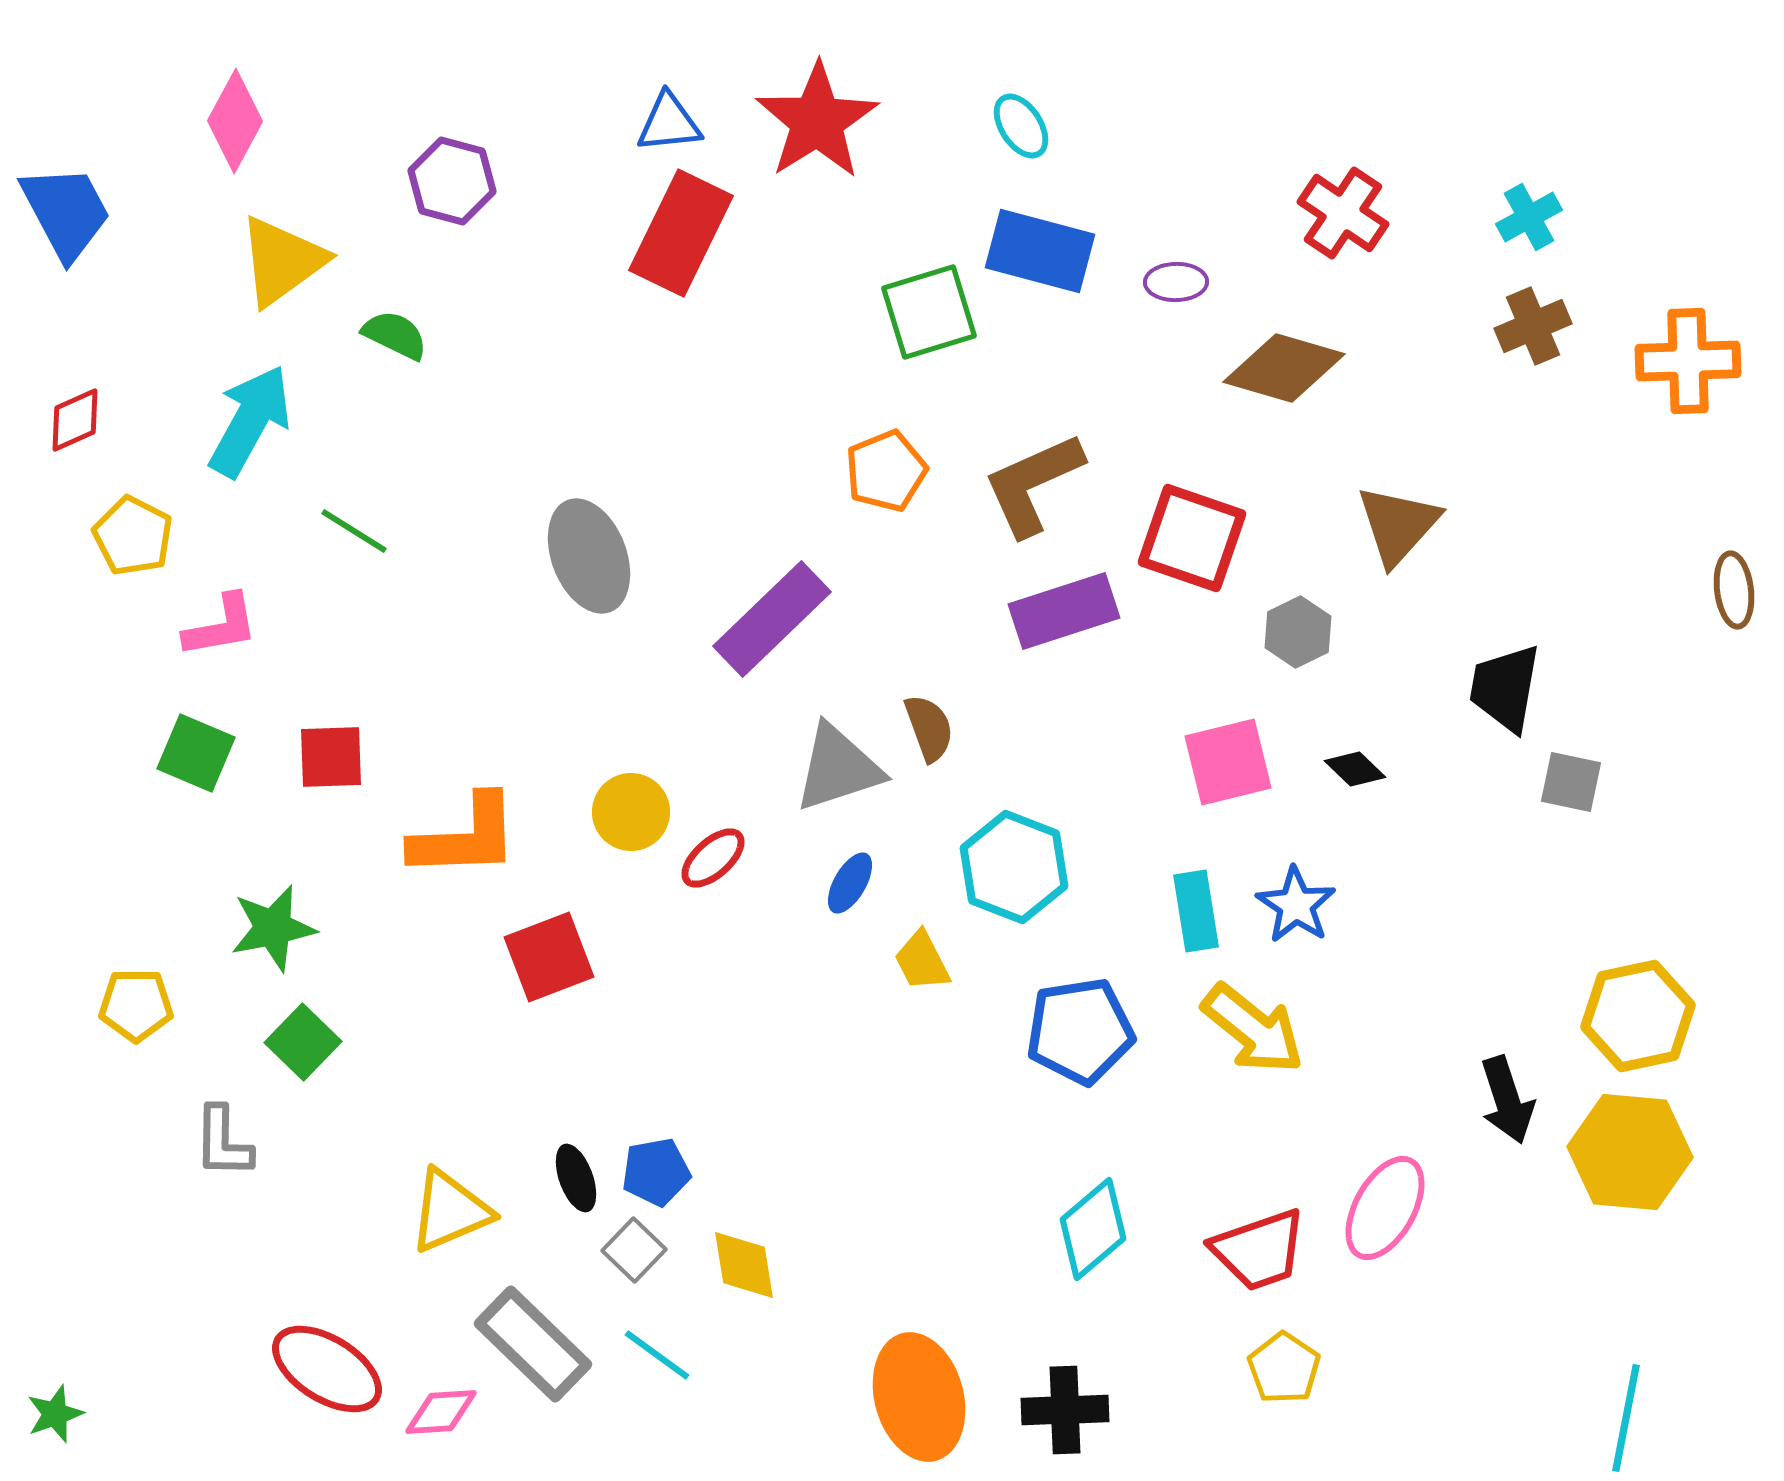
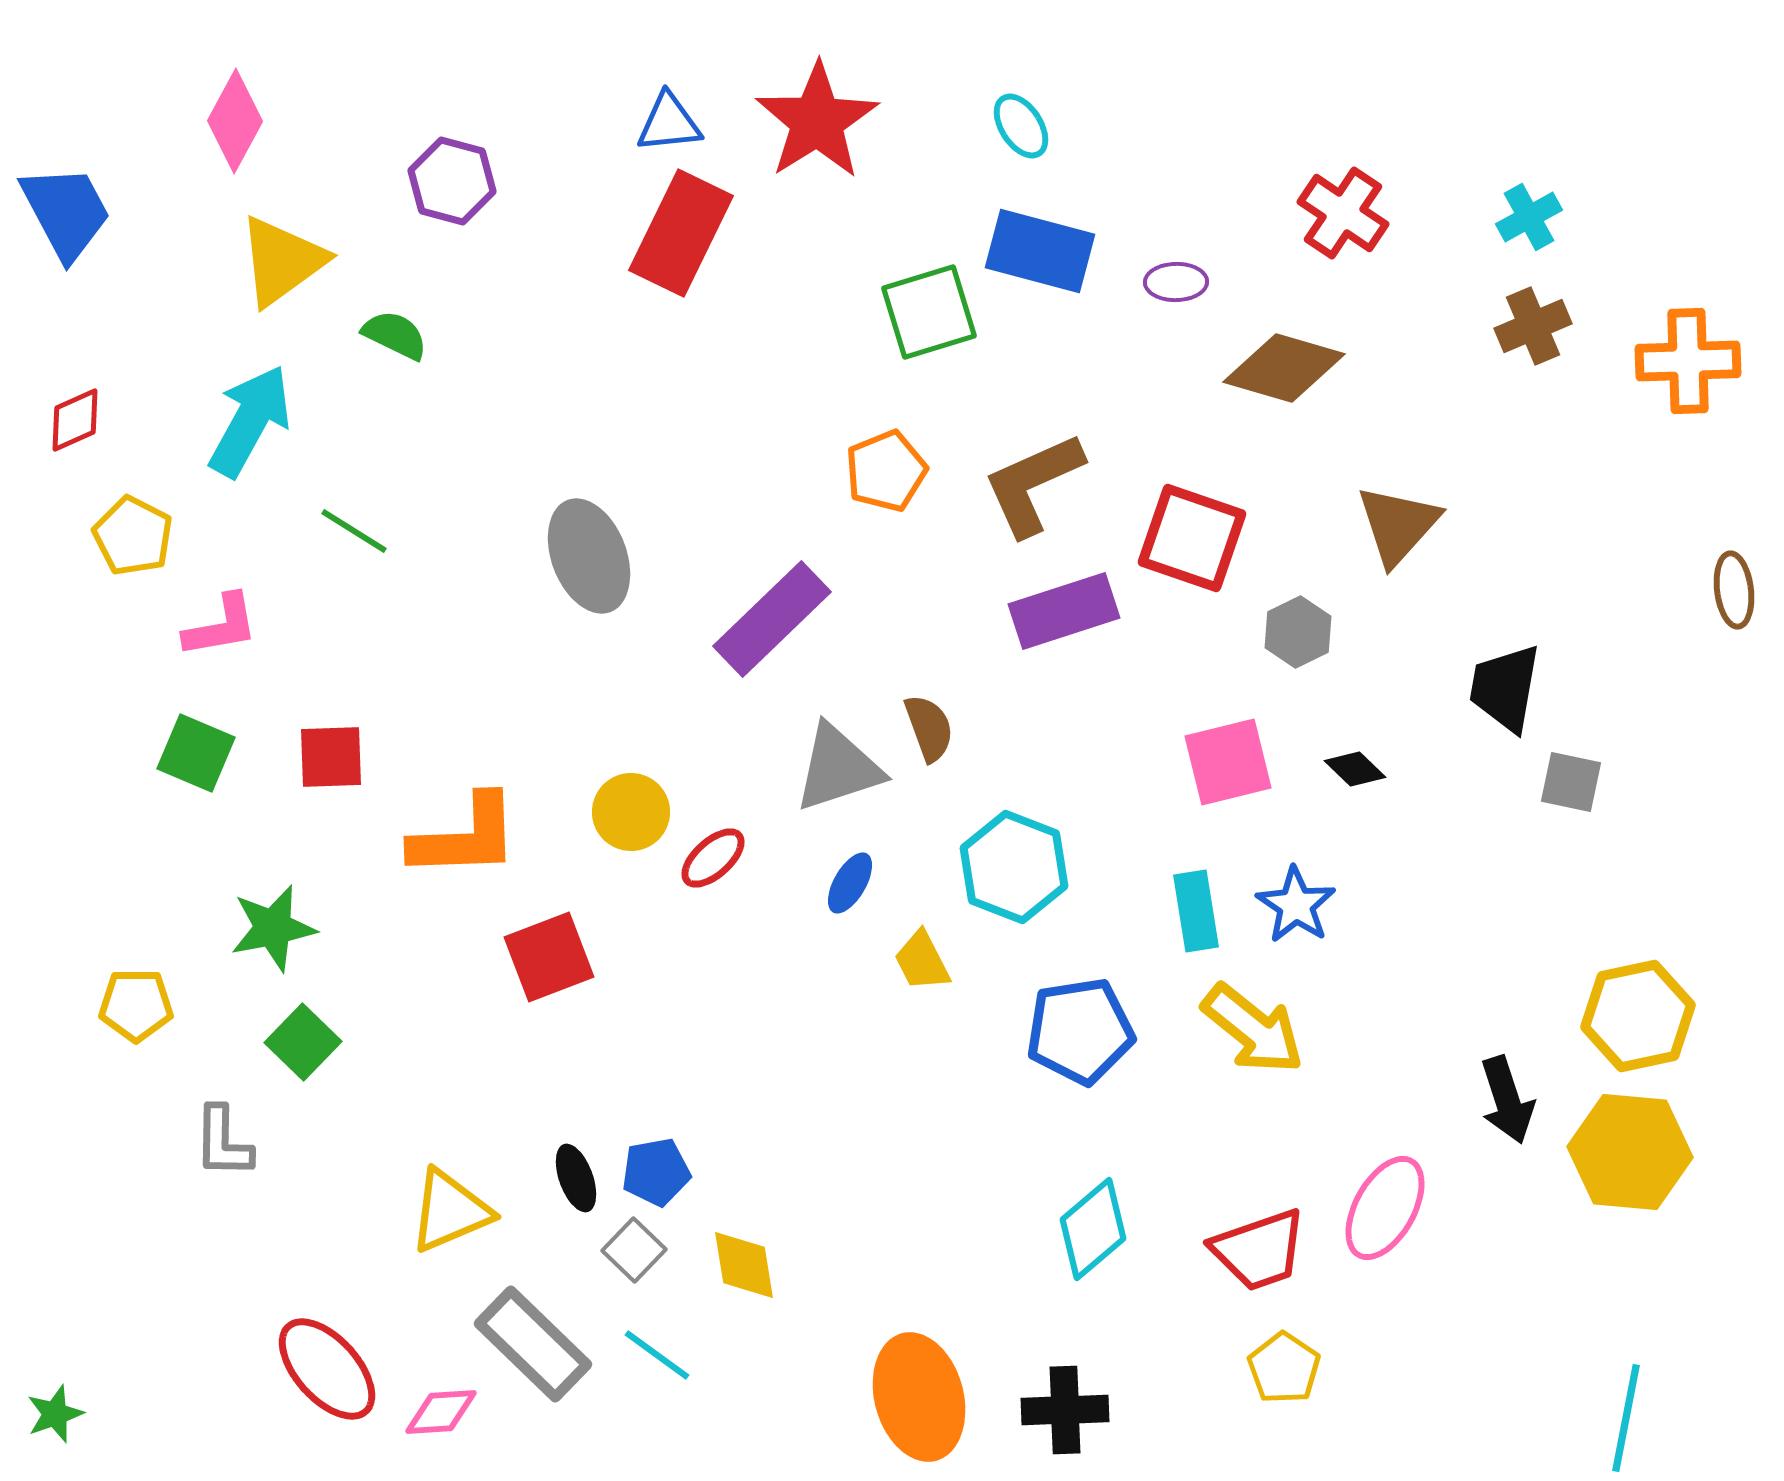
red ellipse at (327, 1369): rotated 16 degrees clockwise
